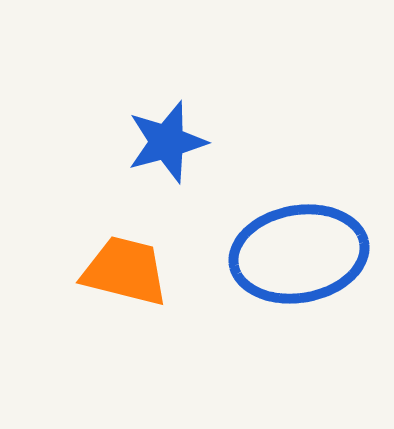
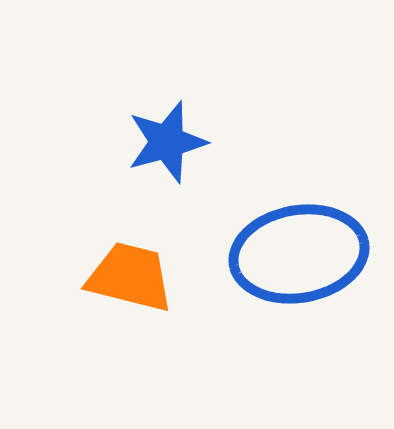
orange trapezoid: moved 5 px right, 6 px down
